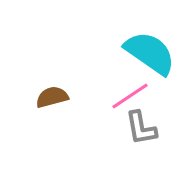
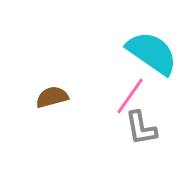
cyan semicircle: moved 2 px right
pink line: rotated 21 degrees counterclockwise
